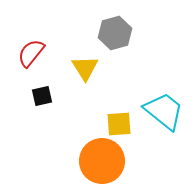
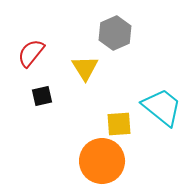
gray hexagon: rotated 8 degrees counterclockwise
cyan trapezoid: moved 2 px left, 4 px up
